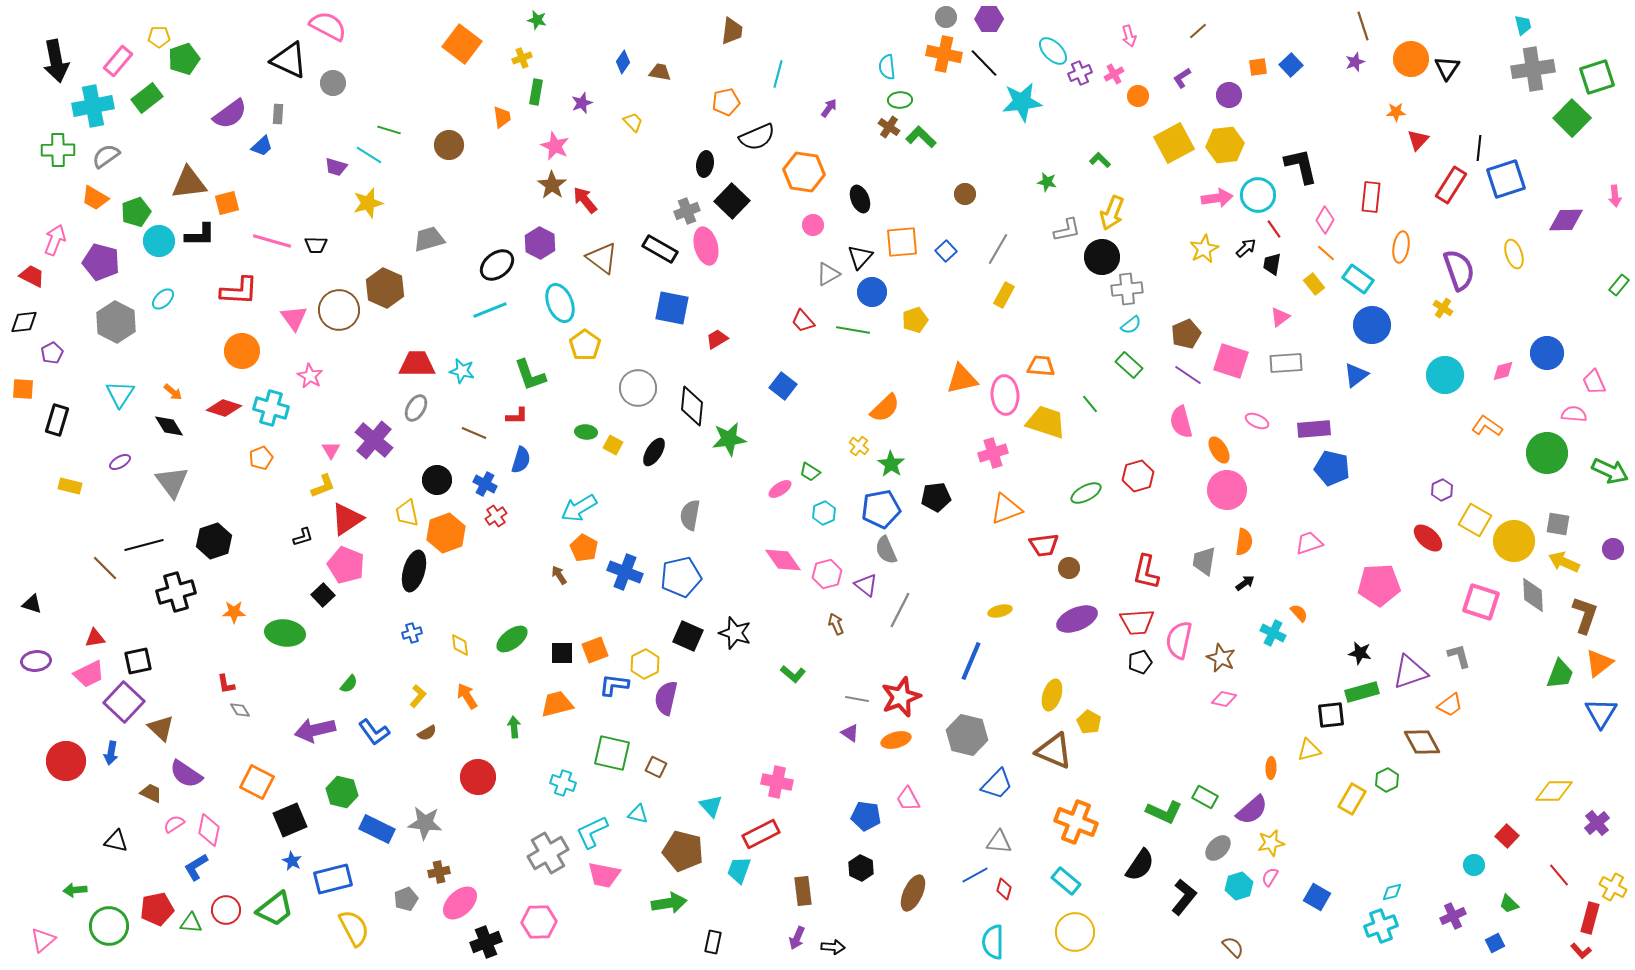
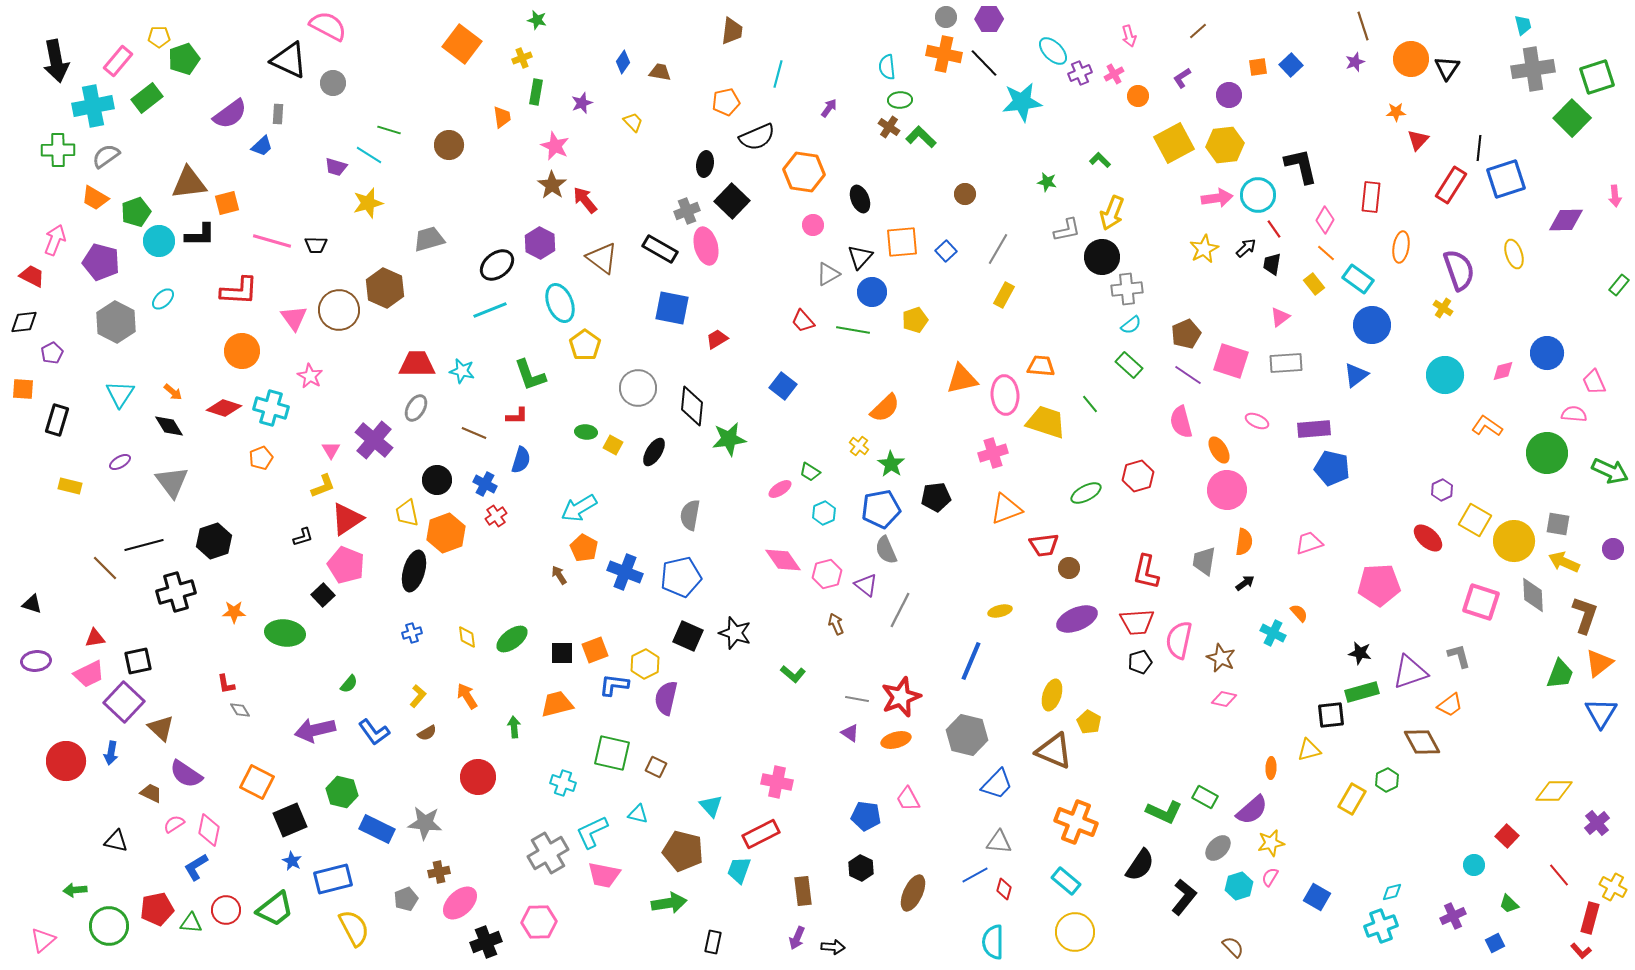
yellow diamond at (460, 645): moved 7 px right, 8 px up
